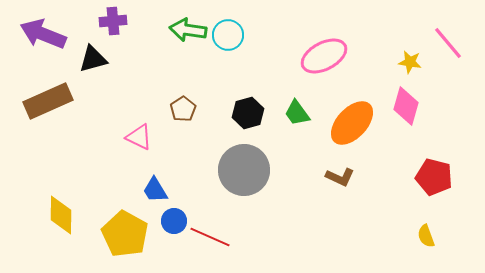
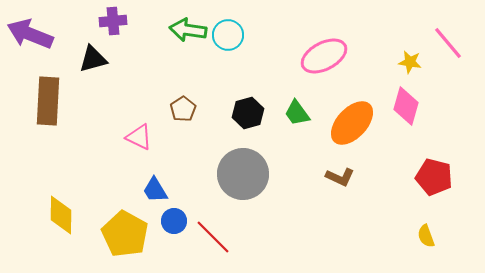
purple arrow: moved 13 px left
brown rectangle: rotated 63 degrees counterclockwise
gray circle: moved 1 px left, 4 px down
red line: moved 3 px right; rotated 21 degrees clockwise
